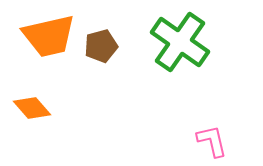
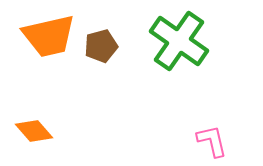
green cross: moved 1 px left, 1 px up
orange diamond: moved 2 px right, 23 px down
